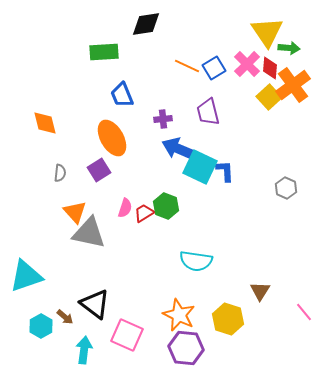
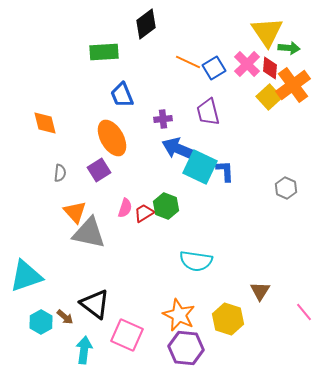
black diamond: rotated 28 degrees counterclockwise
orange line: moved 1 px right, 4 px up
cyan hexagon: moved 4 px up
